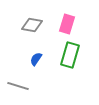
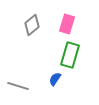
gray diamond: rotated 50 degrees counterclockwise
blue semicircle: moved 19 px right, 20 px down
